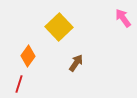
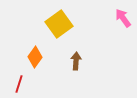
yellow square: moved 3 px up; rotated 8 degrees clockwise
orange diamond: moved 7 px right, 1 px down
brown arrow: moved 2 px up; rotated 30 degrees counterclockwise
